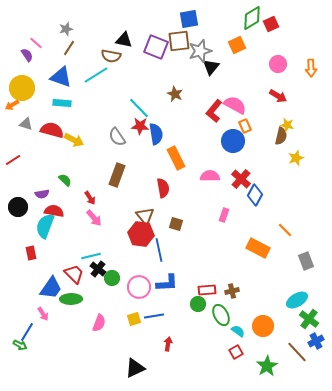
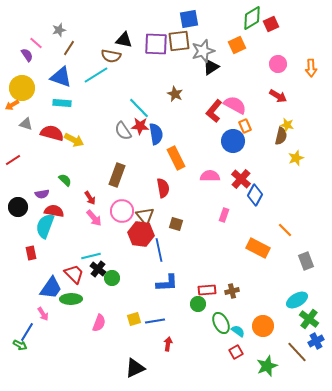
gray star at (66, 29): moved 7 px left, 1 px down
purple square at (156, 47): moved 3 px up; rotated 20 degrees counterclockwise
gray star at (200, 51): moved 3 px right
black triangle at (211, 67): rotated 18 degrees clockwise
red semicircle at (52, 130): moved 3 px down
gray semicircle at (117, 137): moved 6 px right, 6 px up
pink circle at (139, 287): moved 17 px left, 76 px up
green ellipse at (221, 315): moved 8 px down
blue line at (154, 316): moved 1 px right, 5 px down
green star at (267, 366): rotated 10 degrees clockwise
